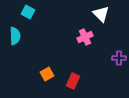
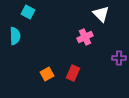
red rectangle: moved 8 px up
